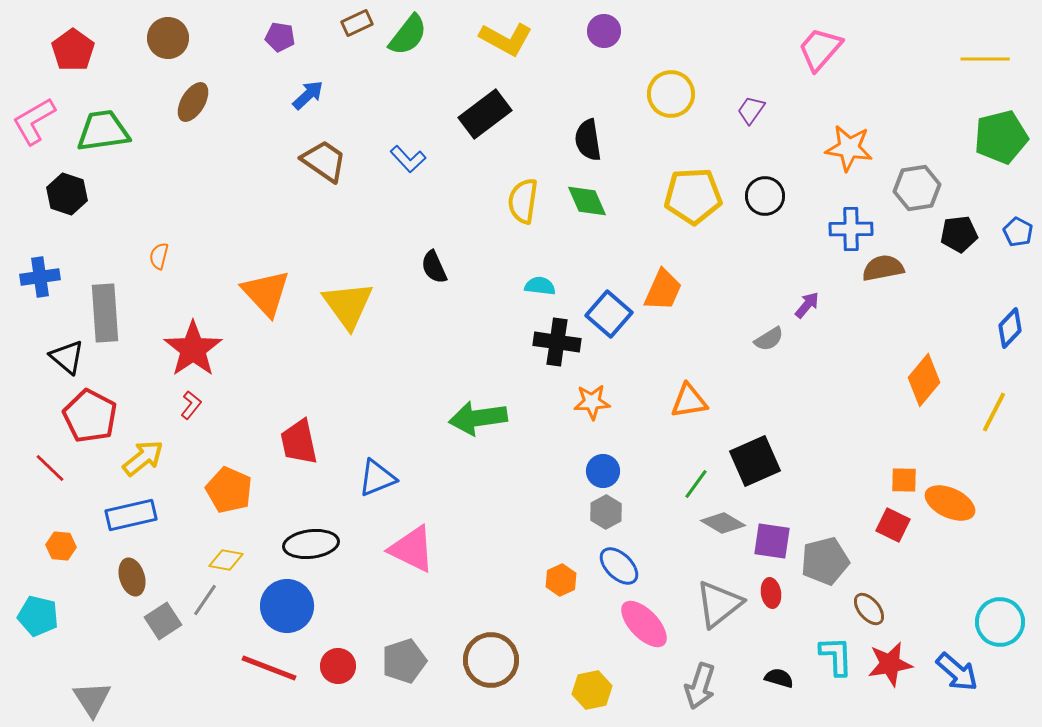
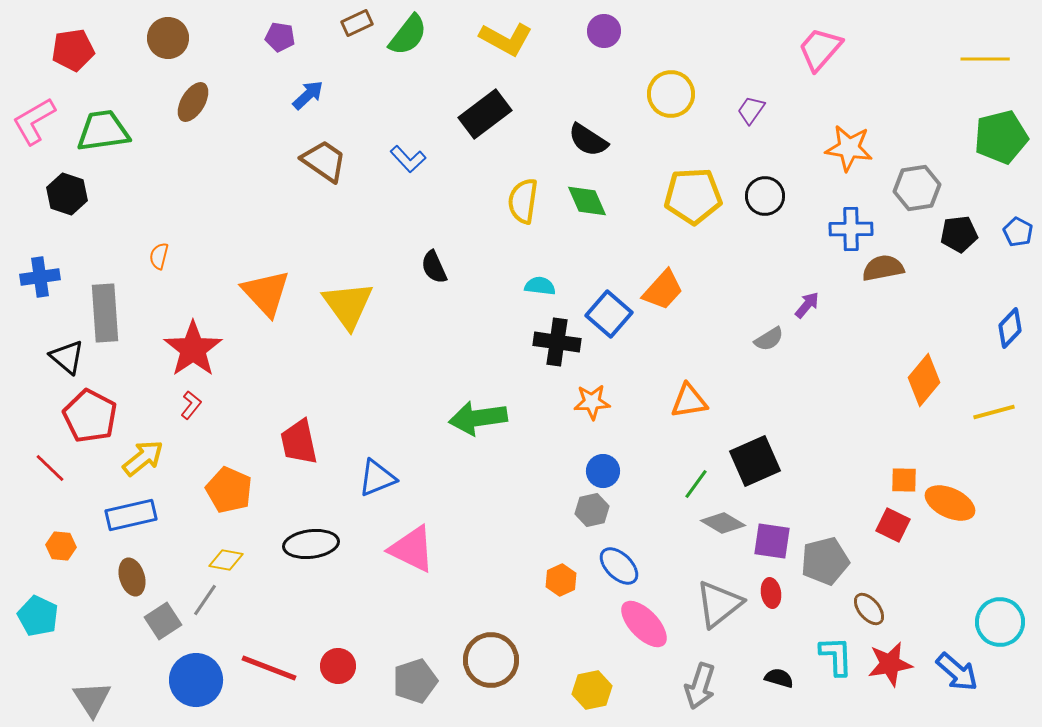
red pentagon at (73, 50): rotated 27 degrees clockwise
black semicircle at (588, 140): rotated 48 degrees counterclockwise
orange trapezoid at (663, 290): rotated 18 degrees clockwise
yellow line at (994, 412): rotated 48 degrees clockwise
gray hexagon at (606, 512): moved 14 px left, 2 px up; rotated 16 degrees clockwise
blue circle at (287, 606): moved 91 px left, 74 px down
cyan pentagon at (38, 616): rotated 12 degrees clockwise
gray pentagon at (404, 661): moved 11 px right, 20 px down
